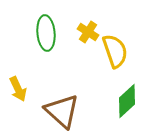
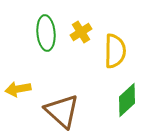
yellow cross: moved 7 px left; rotated 25 degrees clockwise
yellow semicircle: rotated 20 degrees clockwise
yellow arrow: rotated 105 degrees clockwise
green diamond: moved 1 px up
